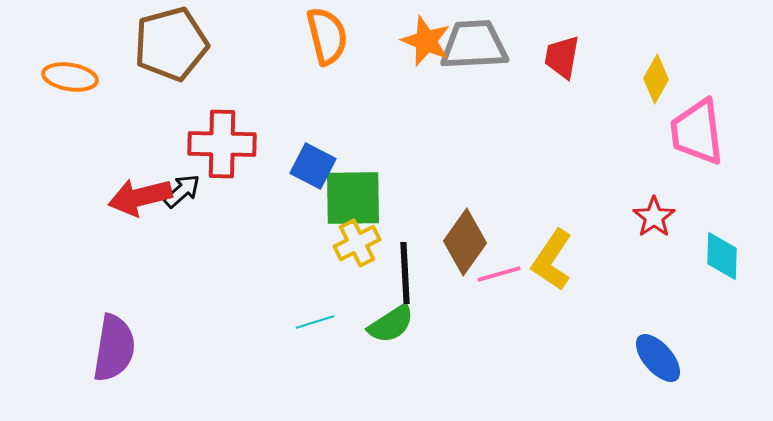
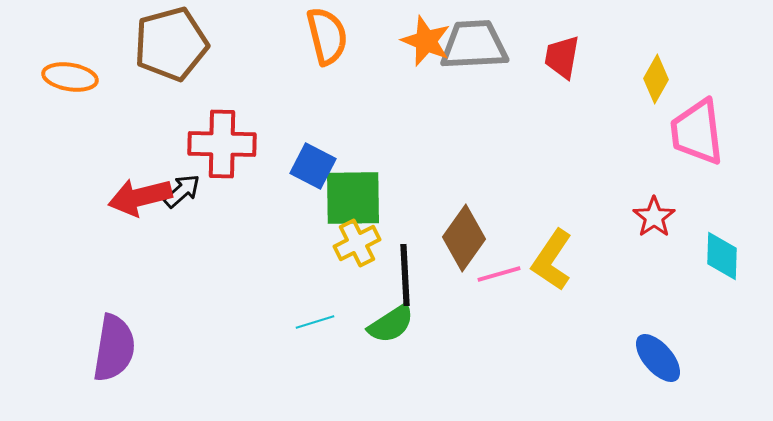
brown diamond: moved 1 px left, 4 px up
black line: moved 2 px down
